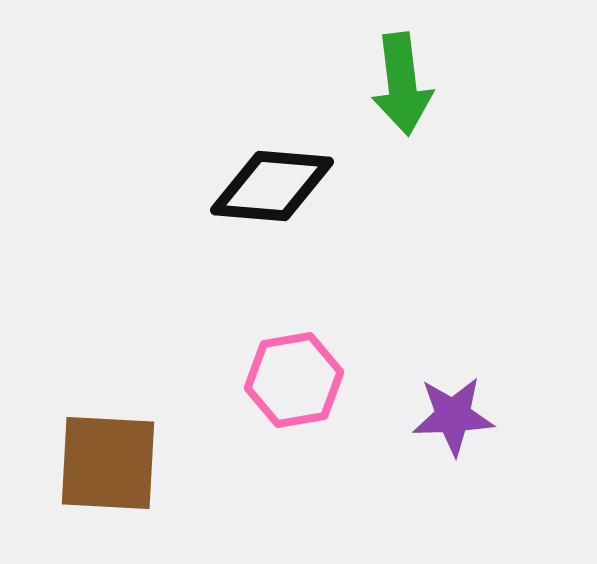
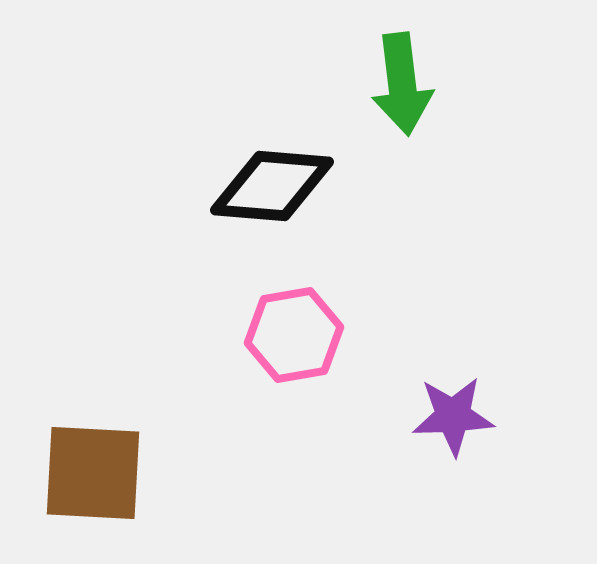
pink hexagon: moved 45 px up
brown square: moved 15 px left, 10 px down
